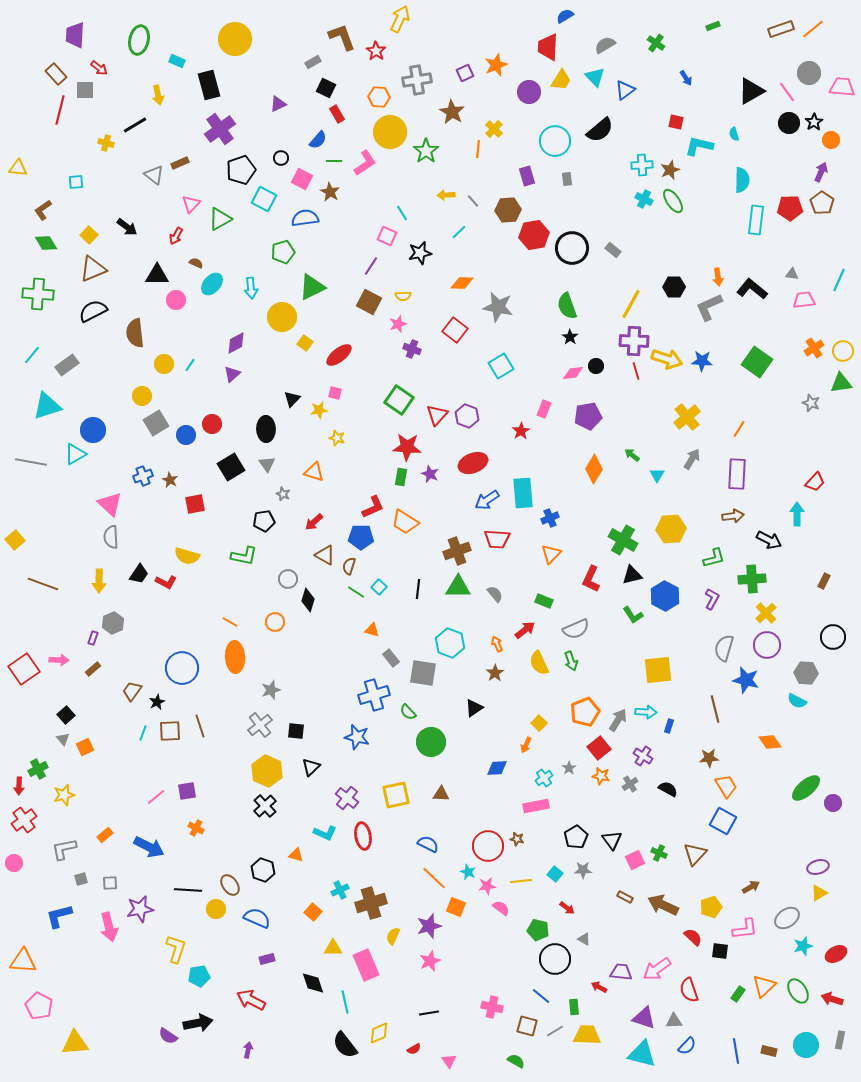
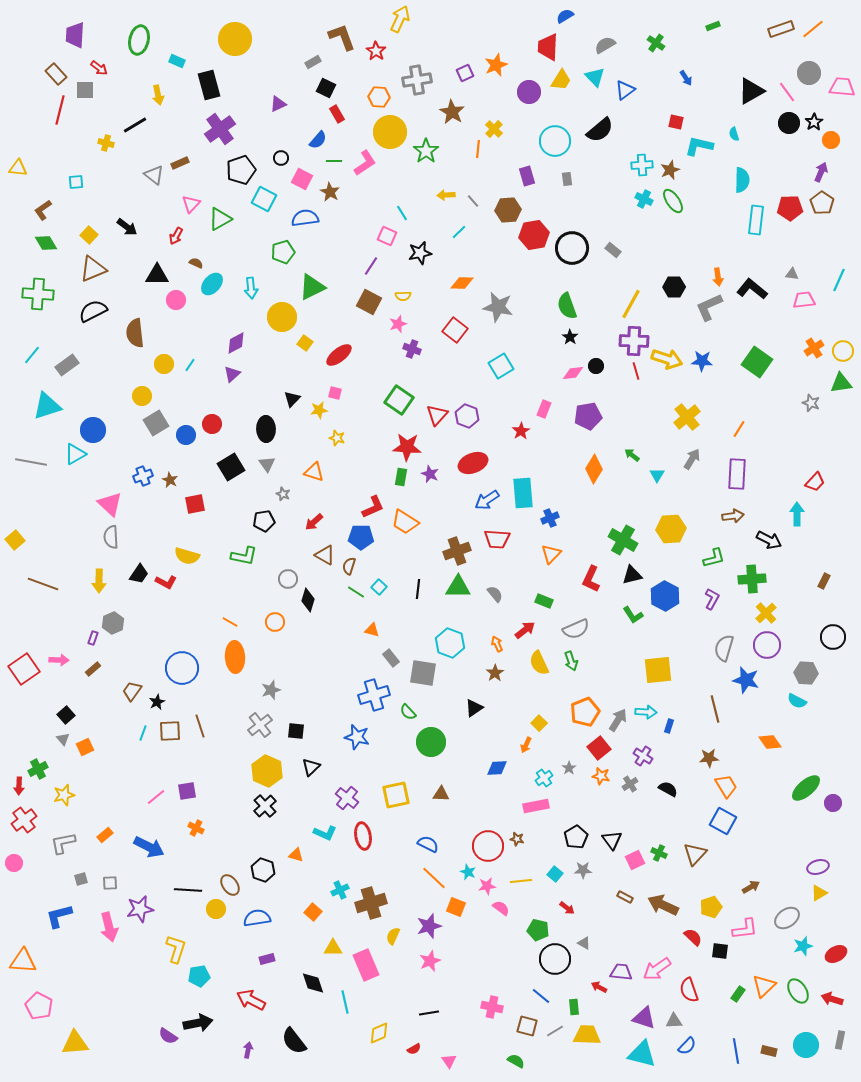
gray L-shape at (64, 849): moved 1 px left, 6 px up
blue semicircle at (257, 918): rotated 32 degrees counterclockwise
gray triangle at (584, 939): moved 4 px down
black semicircle at (345, 1045): moved 51 px left, 4 px up
